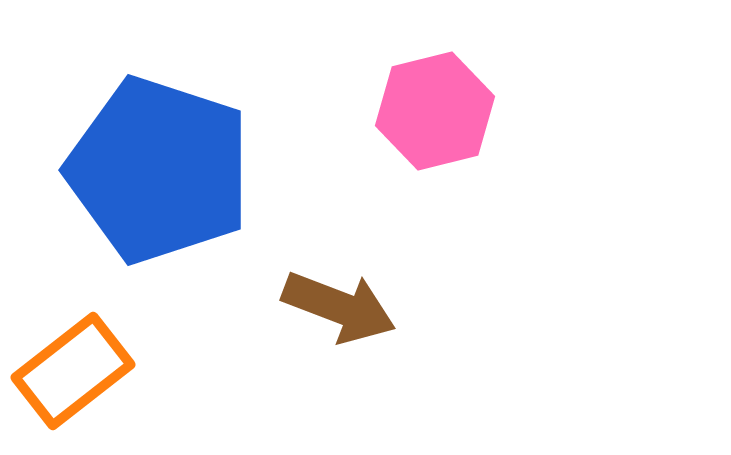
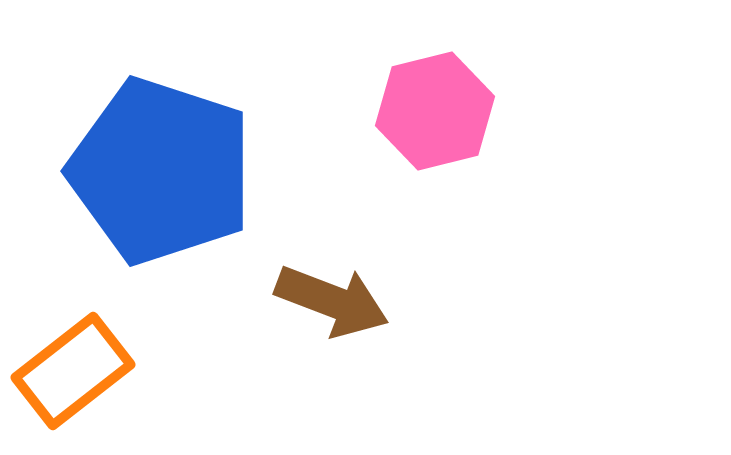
blue pentagon: moved 2 px right, 1 px down
brown arrow: moved 7 px left, 6 px up
